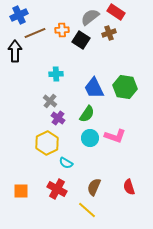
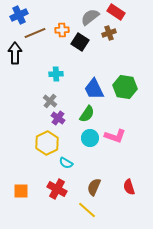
black square: moved 1 px left, 2 px down
black arrow: moved 2 px down
blue trapezoid: moved 1 px down
